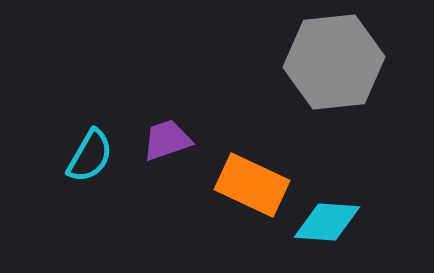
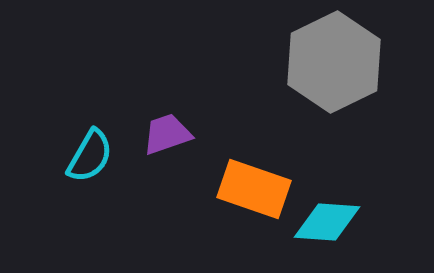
gray hexagon: rotated 20 degrees counterclockwise
purple trapezoid: moved 6 px up
orange rectangle: moved 2 px right, 4 px down; rotated 6 degrees counterclockwise
